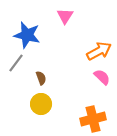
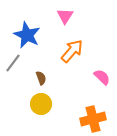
blue star: rotated 12 degrees clockwise
orange arrow: moved 27 px left; rotated 20 degrees counterclockwise
gray line: moved 3 px left
